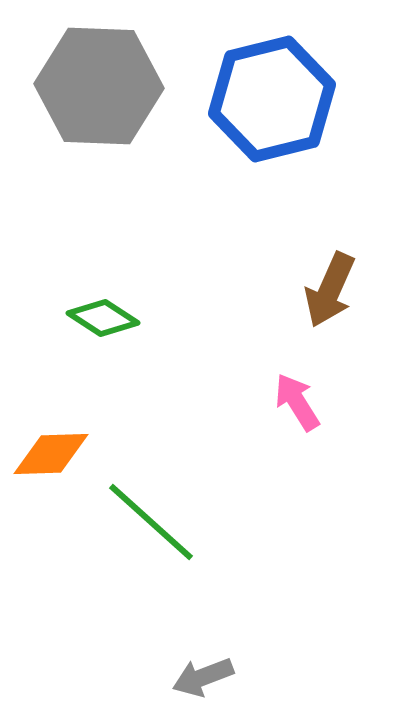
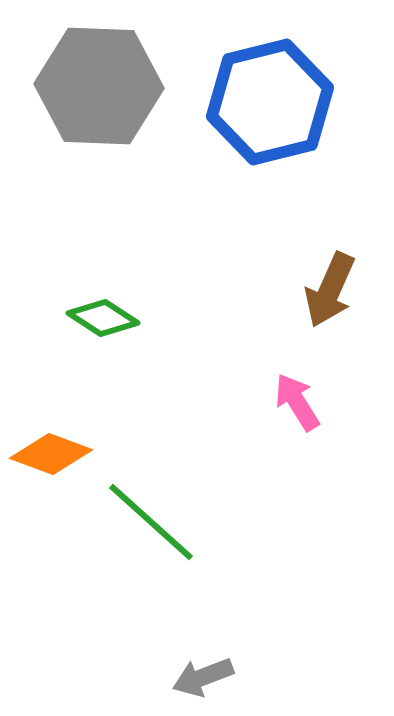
blue hexagon: moved 2 px left, 3 px down
orange diamond: rotated 22 degrees clockwise
